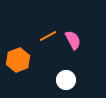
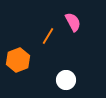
orange line: rotated 30 degrees counterclockwise
pink semicircle: moved 18 px up
